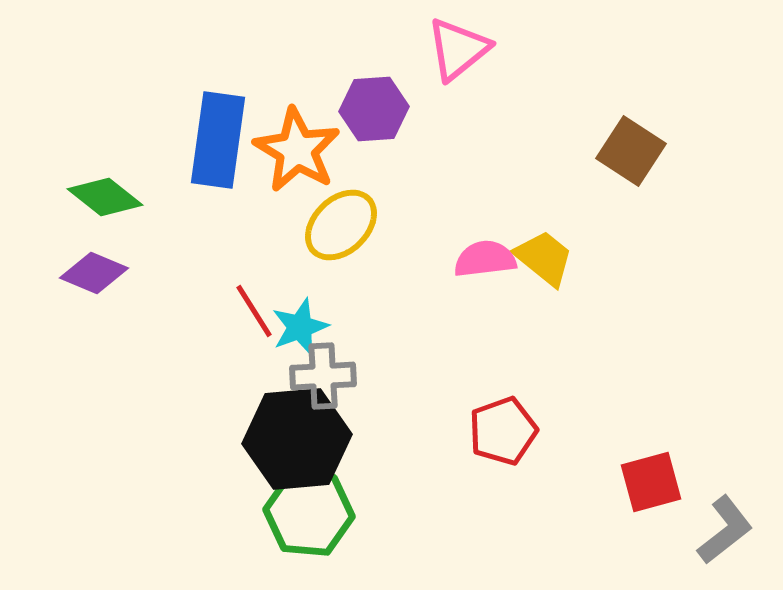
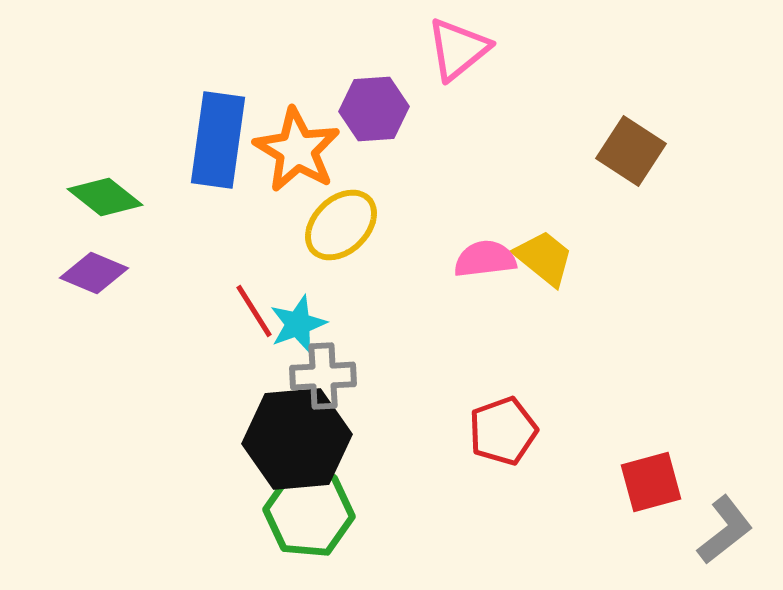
cyan star: moved 2 px left, 3 px up
